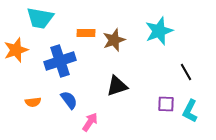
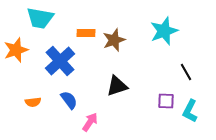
cyan star: moved 5 px right
blue cross: rotated 24 degrees counterclockwise
purple square: moved 3 px up
